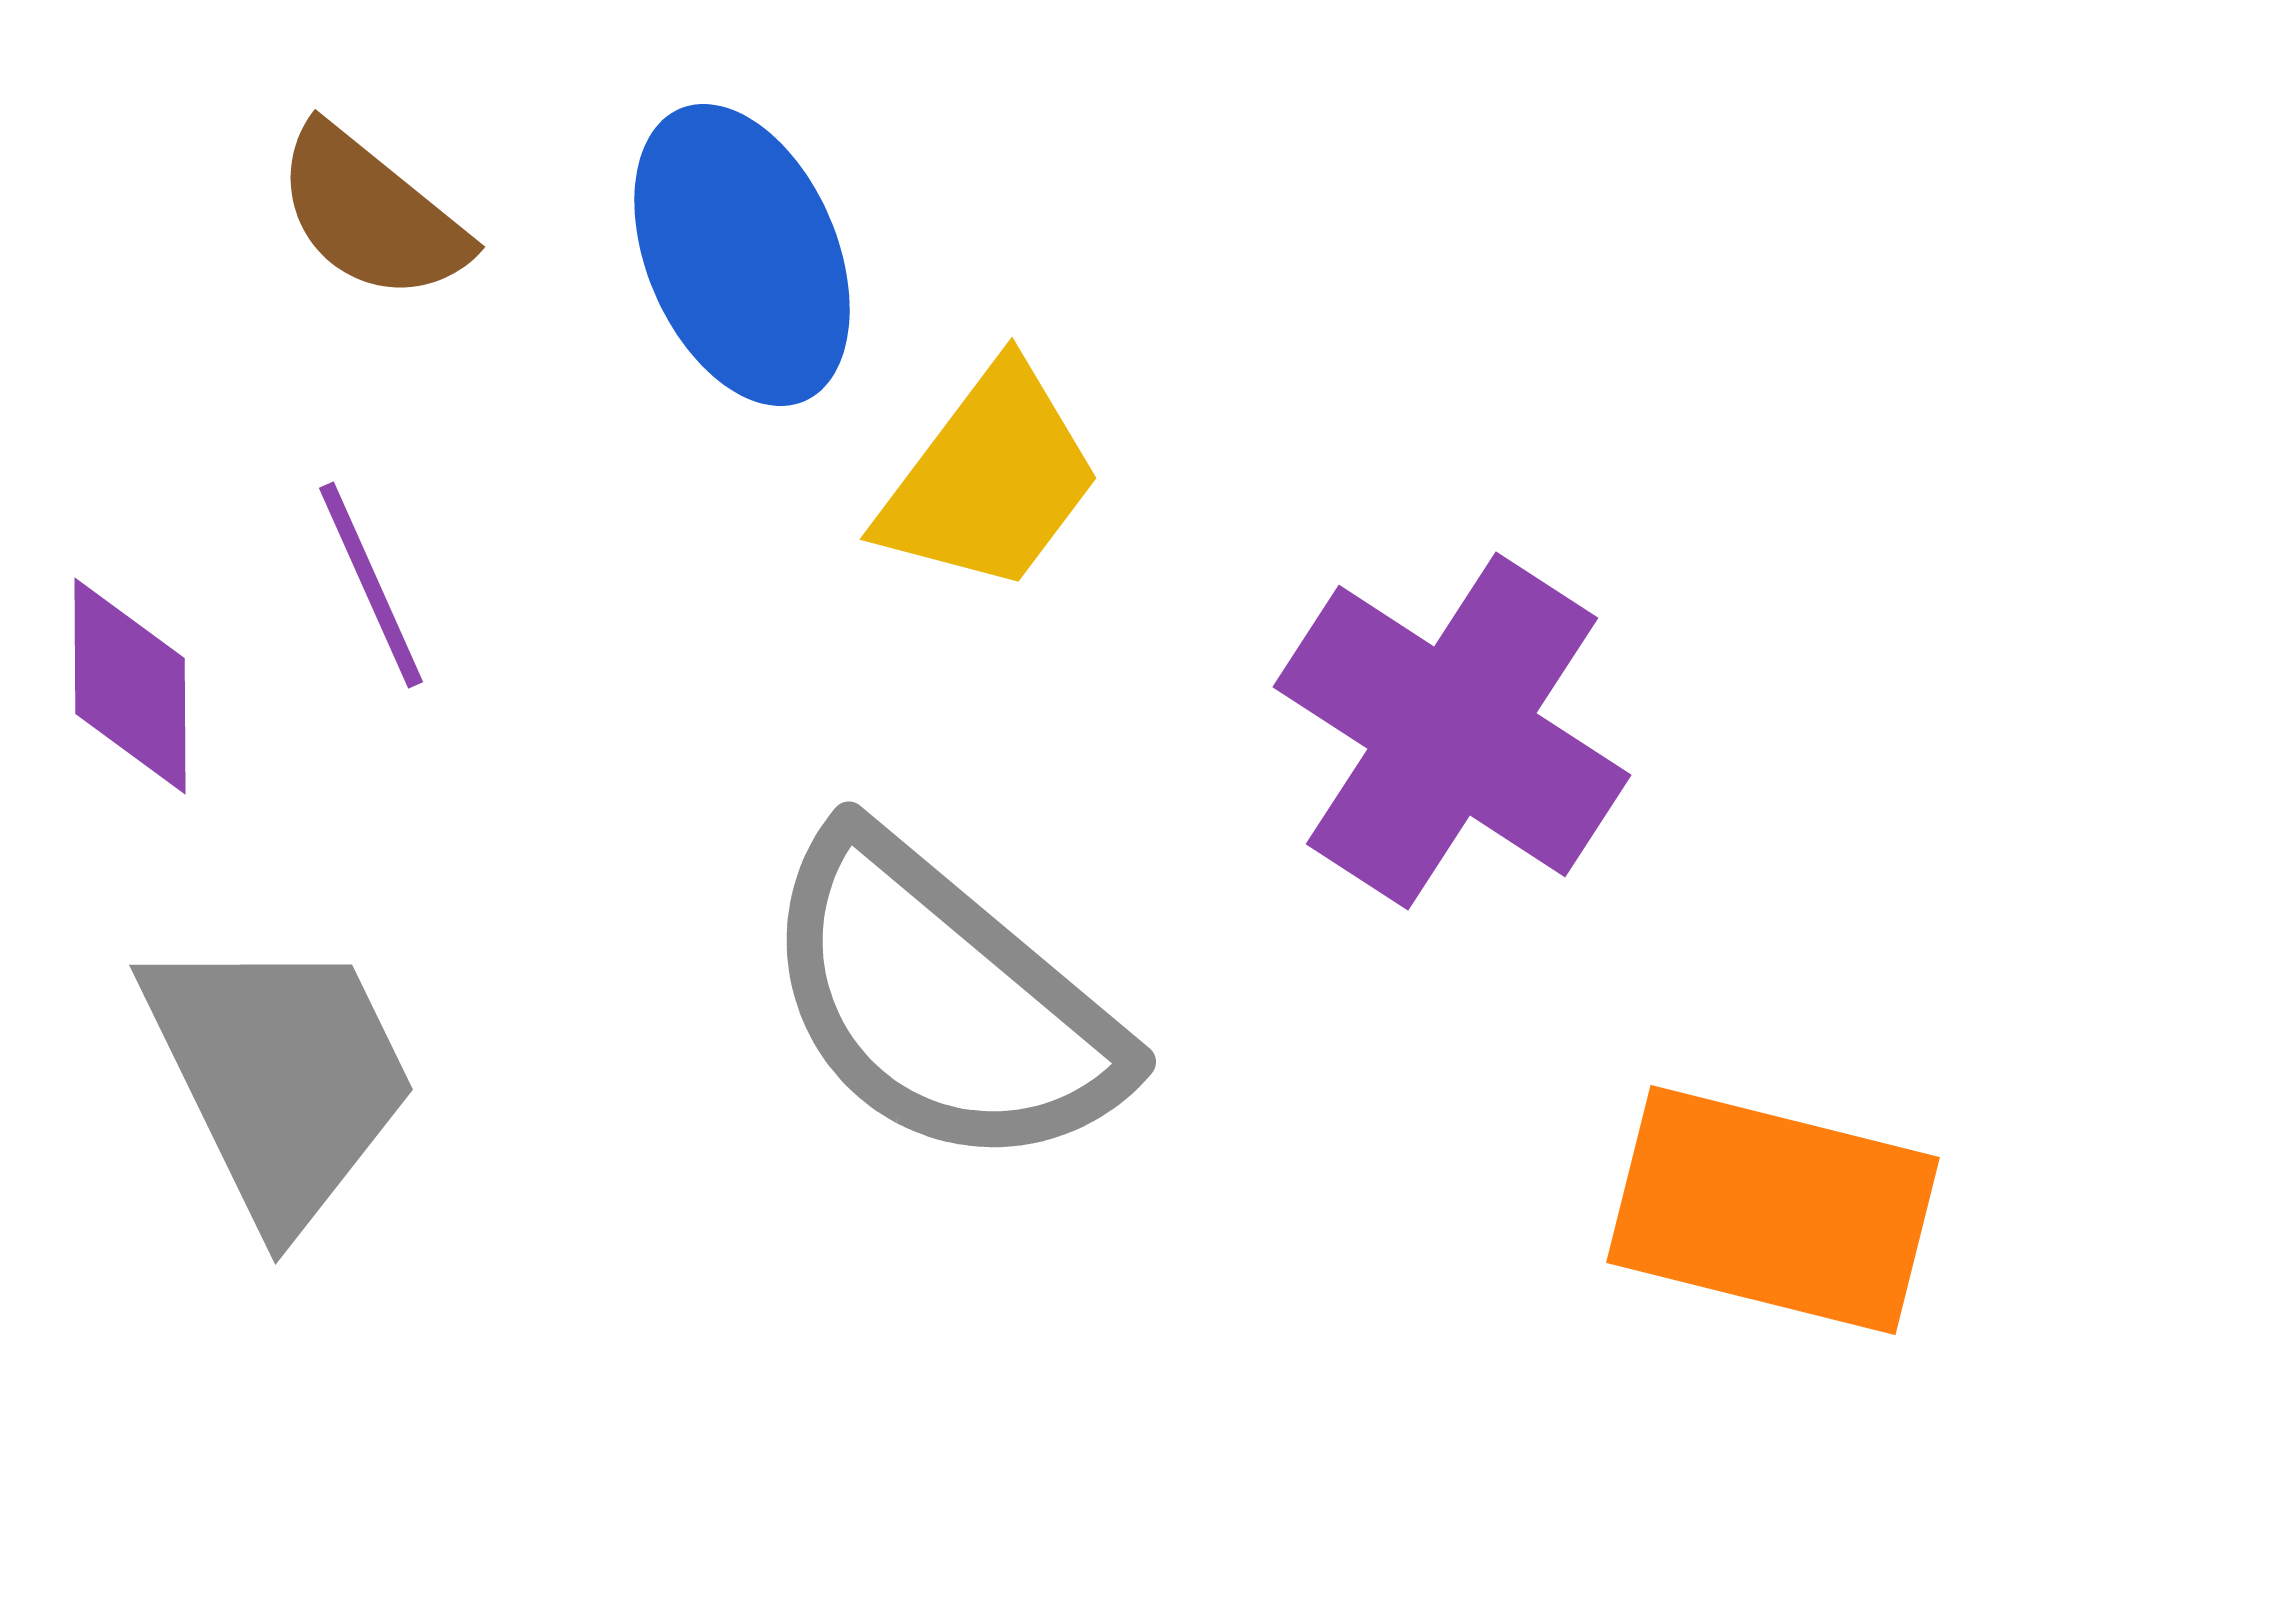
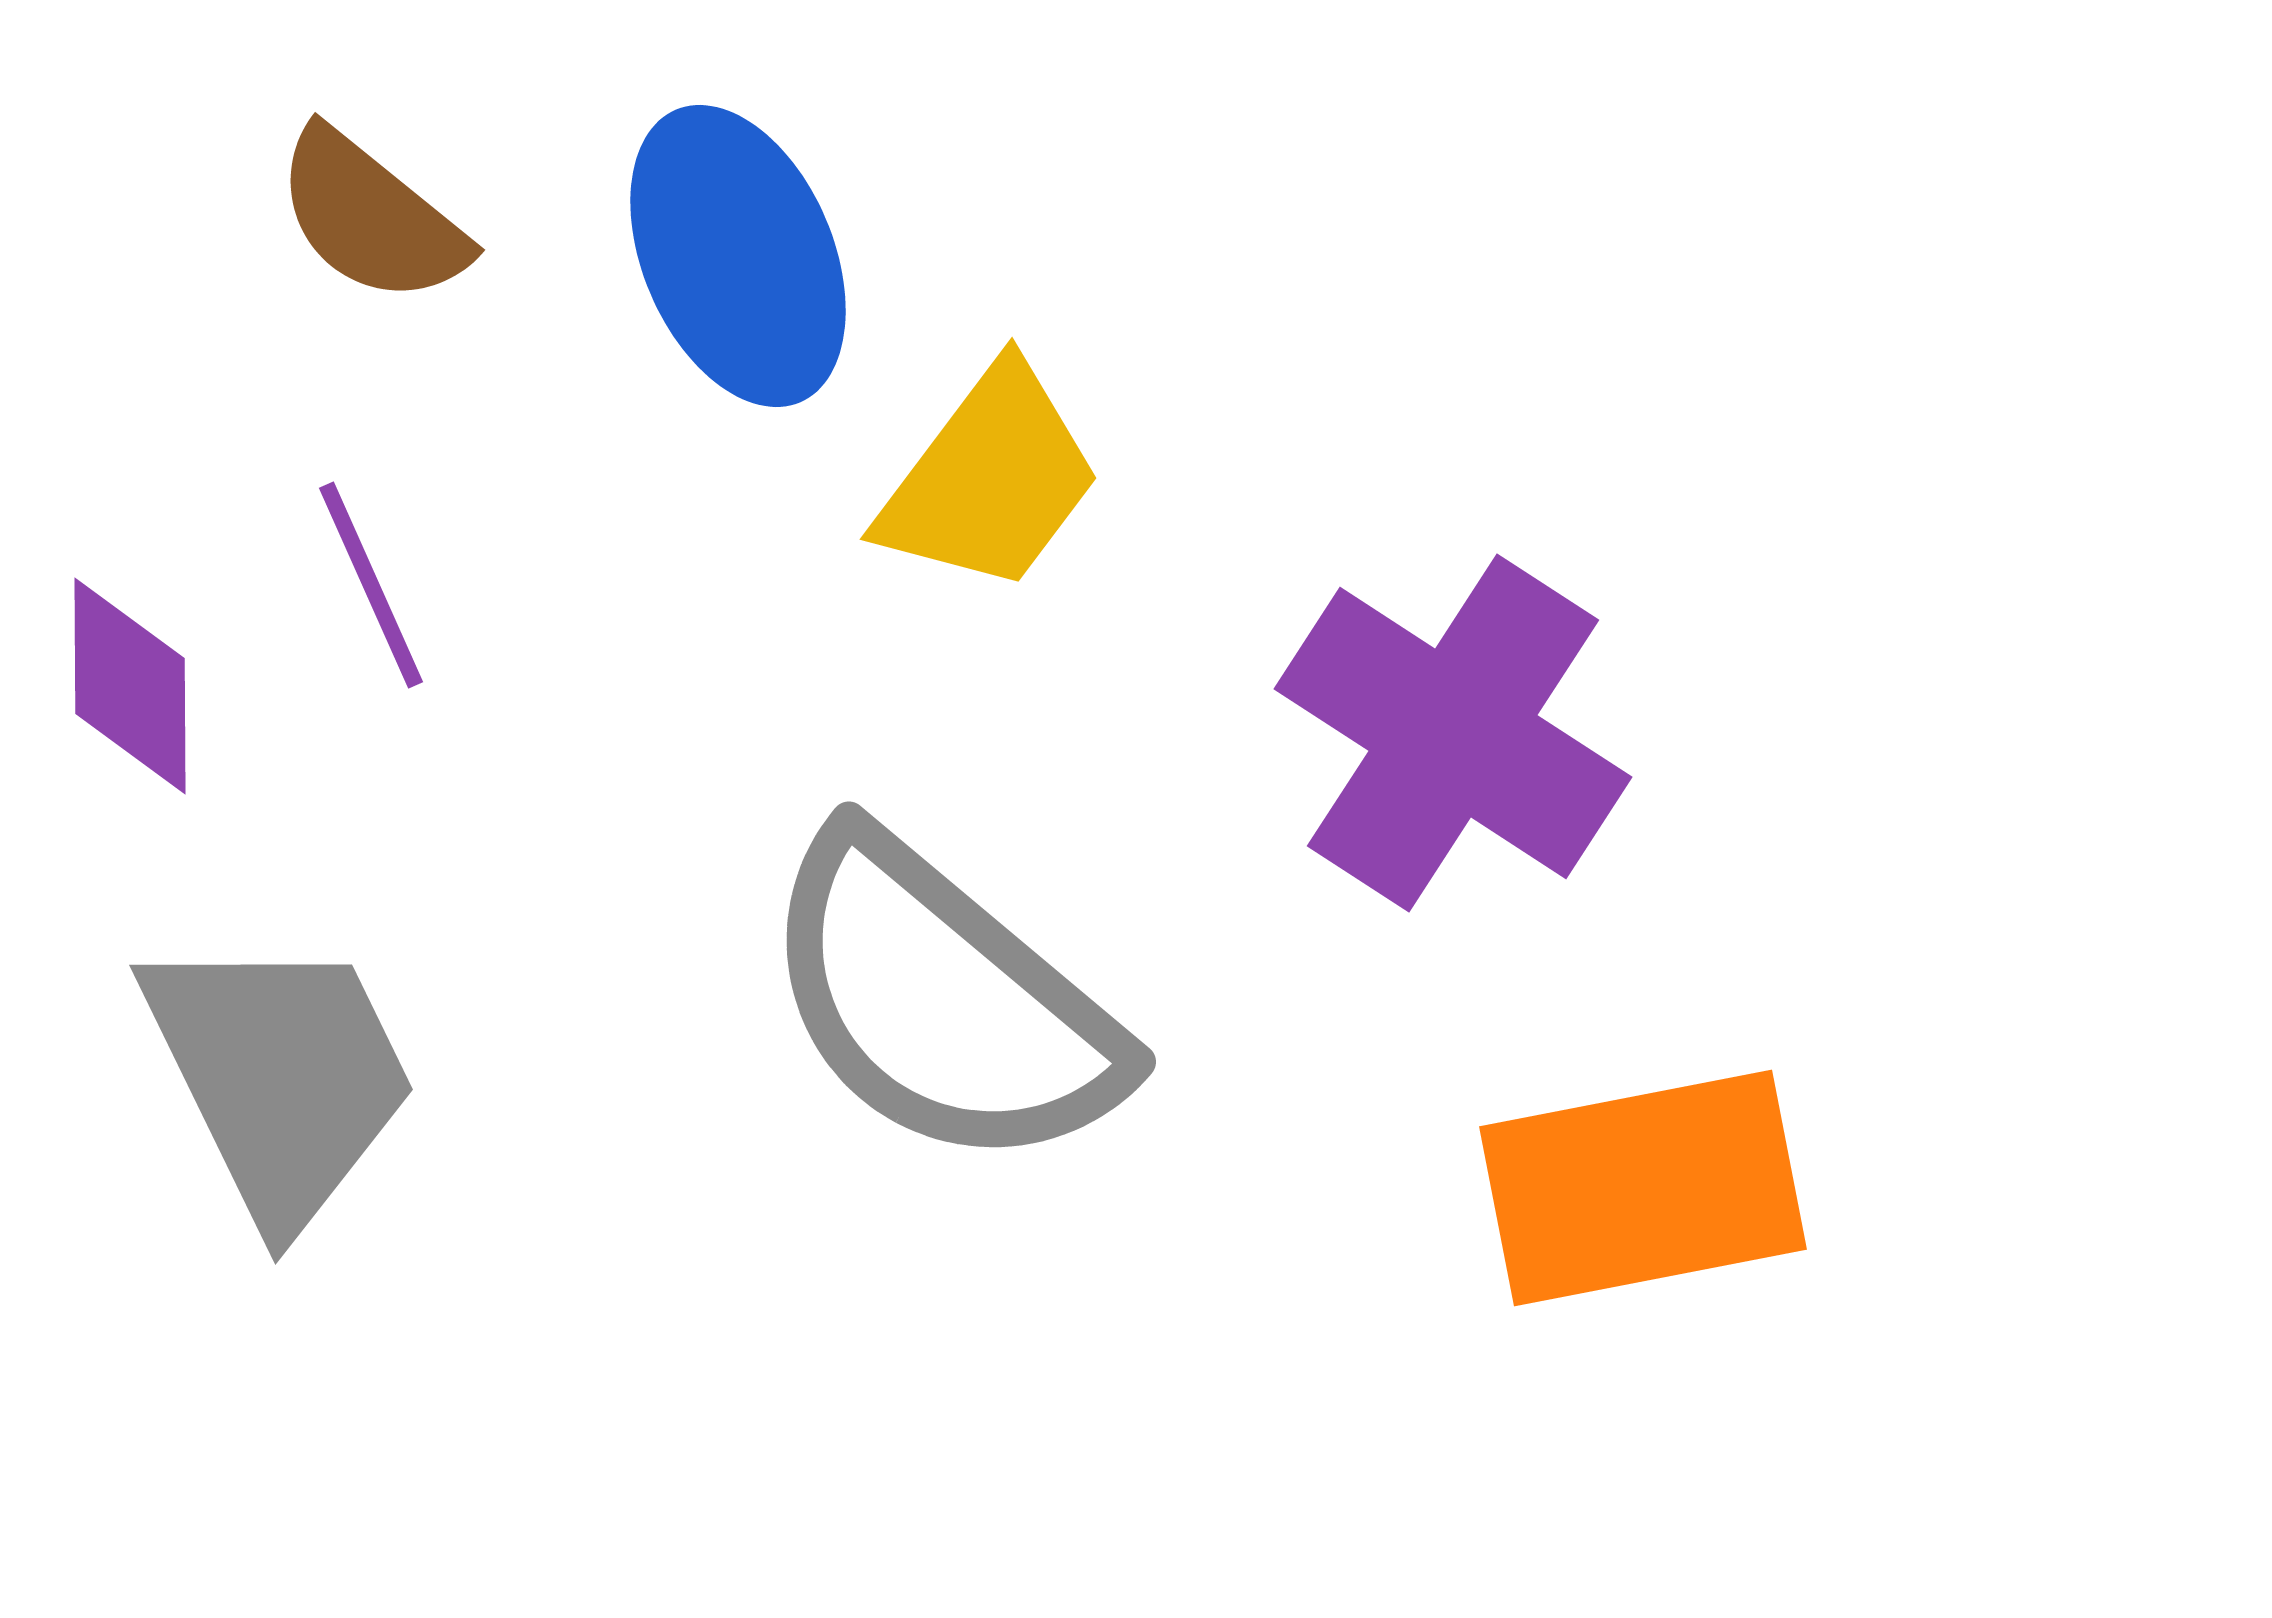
brown semicircle: moved 3 px down
blue ellipse: moved 4 px left, 1 px down
purple cross: moved 1 px right, 2 px down
orange rectangle: moved 130 px left, 22 px up; rotated 25 degrees counterclockwise
